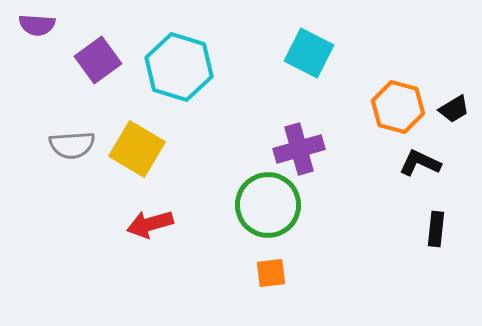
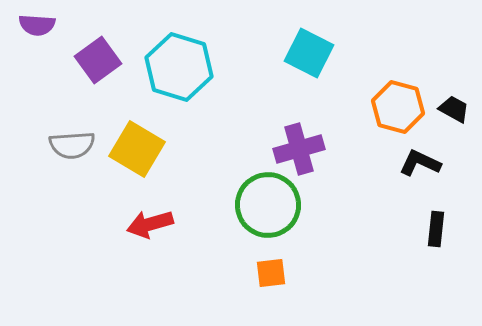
black trapezoid: rotated 120 degrees counterclockwise
